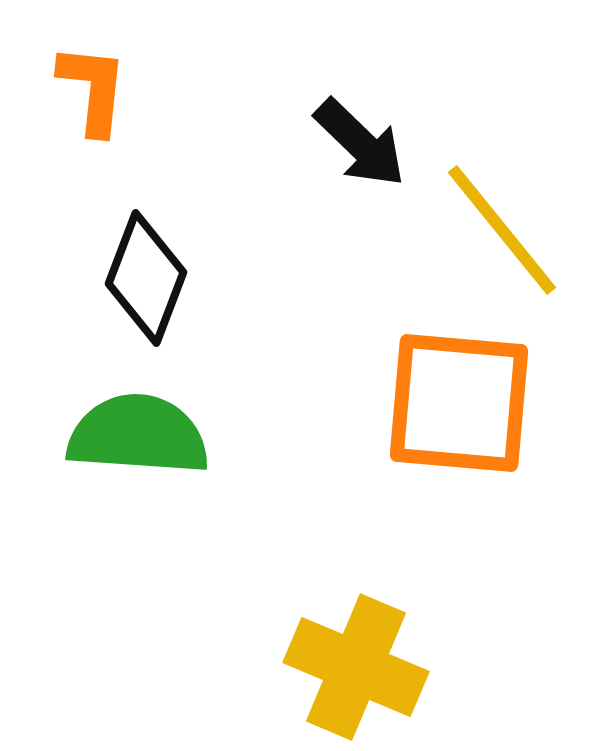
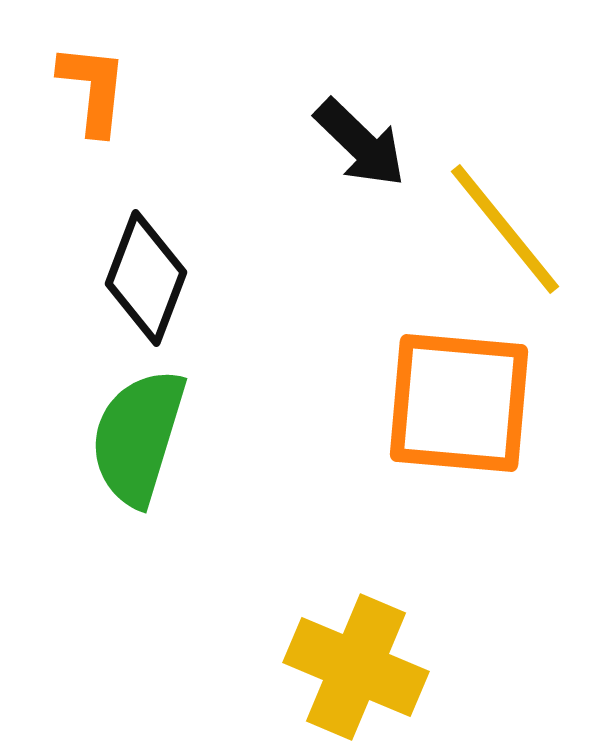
yellow line: moved 3 px right, 1 px up
green semicircle: moved 2 px down; rotated 77 degrees counterclockwise
